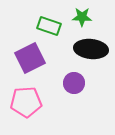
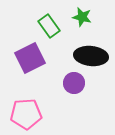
green star: rotated 12 degrees clockwise
green rectangle: rotated 35 degrees clockwise
black ellipse: moved 7 px down
pink pentagon: moved 12 px down
